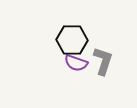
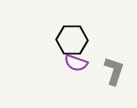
gray L-shape: moved 11 px right, 10 px down
